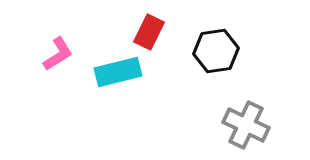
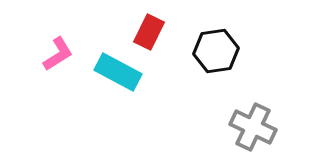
cyan rectangle: rotated 42 degrees clockwise
gray cross: moved 7 px right, 2 px down
